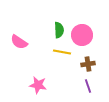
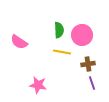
purple line: moved 4 px right, 3 px up
